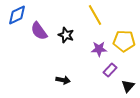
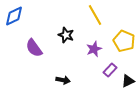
blue diamond: moved 3 px left, 1 px down
purple semicircle: moved 5 px left, 17 px down
yellow pentagon: rotated 20 degrees clockwise
purple star: moved 5 px left; rotated 21 degrees counterclockwise
black triangle: moved 5 px up; rotated 24 degrees clockwise
